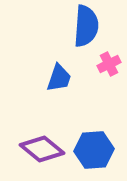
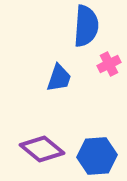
blue hexagon: moved 3 px right, 6 px down
